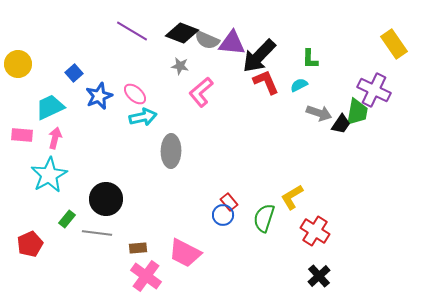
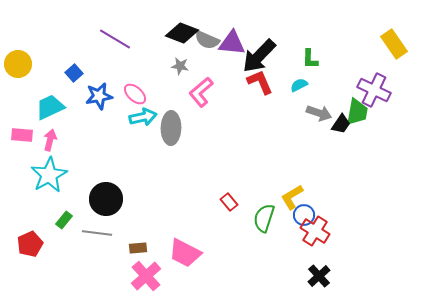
purple line: moved 17 px left, 8 px down
red L-shape: moved 6 px left
blue star: rotated 12 degrees clockwise
pink arrow: moved 5 px left, 2 px down
gray ellipse: moved 23 px up
blue circle: moved 81 px right
green rectangle: moved 3 px left, 1 px down
pink cross: rotated 12 degrees clockwise
